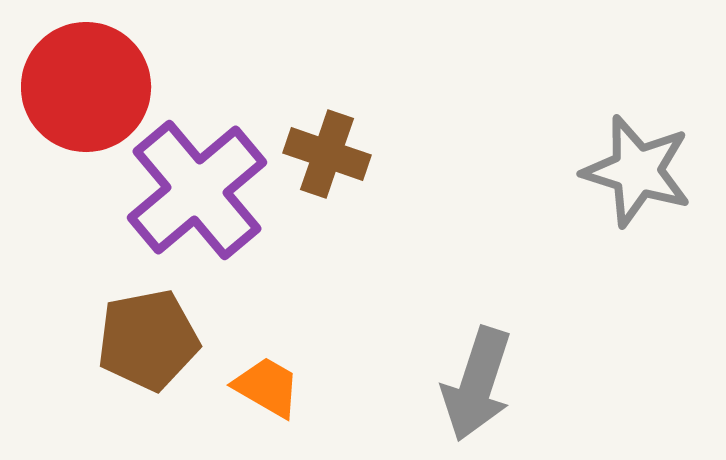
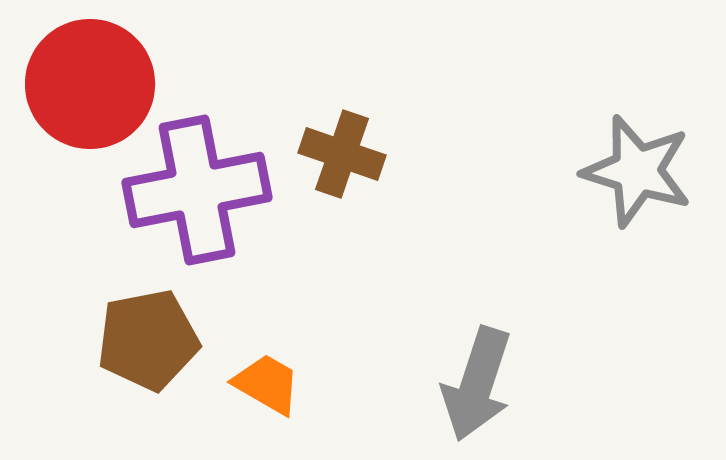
red circle: moved 4 px right, 3 px up
brown cross: moved 15 px right
purple cross: rotated 29 degrees clockwise
orange trapezoid: moved 3 px up
